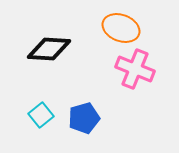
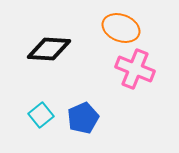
blue pentagon: moved 1 px left; rotated 8 degrees counterclockwise
